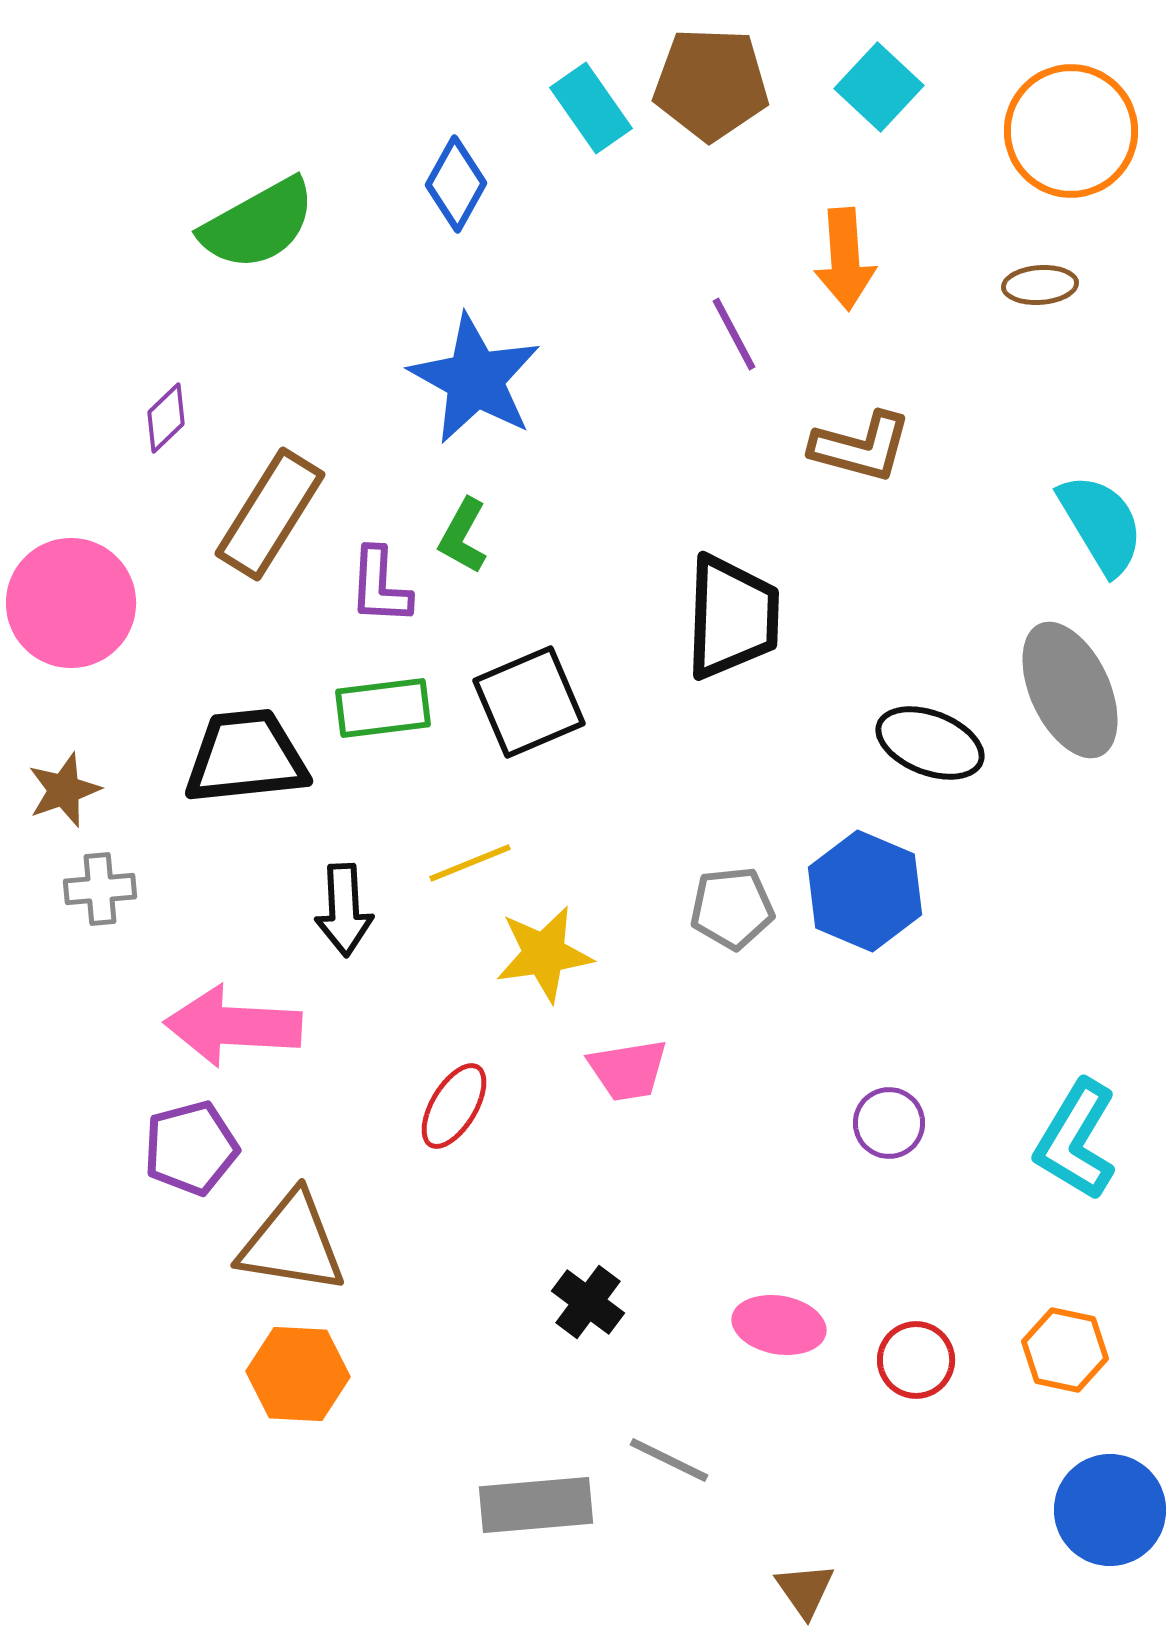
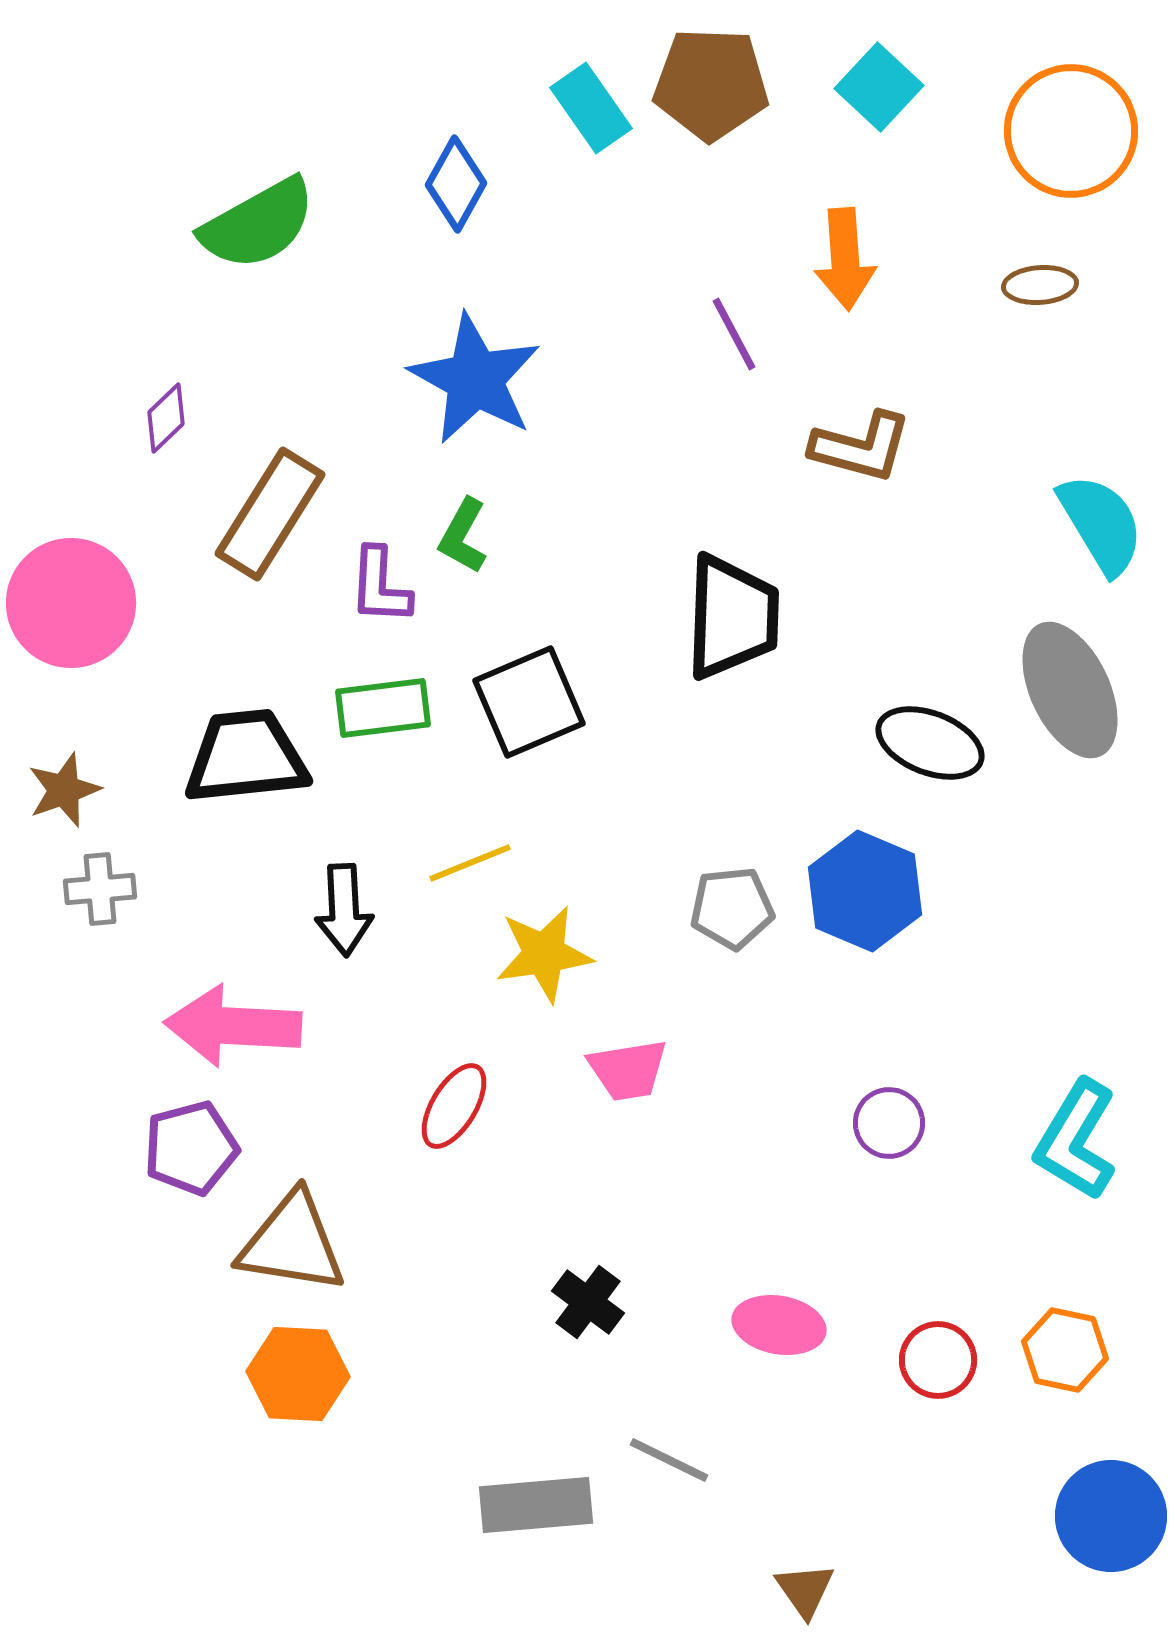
red circle at (916, 1360): moved 22 px right
blue circle at (1110, 1510): moved 1 px right, 6 px down
